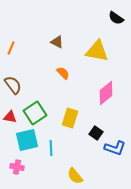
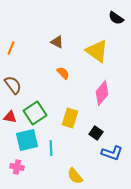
yellow triangle: rotated 25 degrees clockwise
pink diamond: moved 4 px left; rotated 10 degrees counterclockwise
blue L-shape: moved 3 px left, 5 px down
